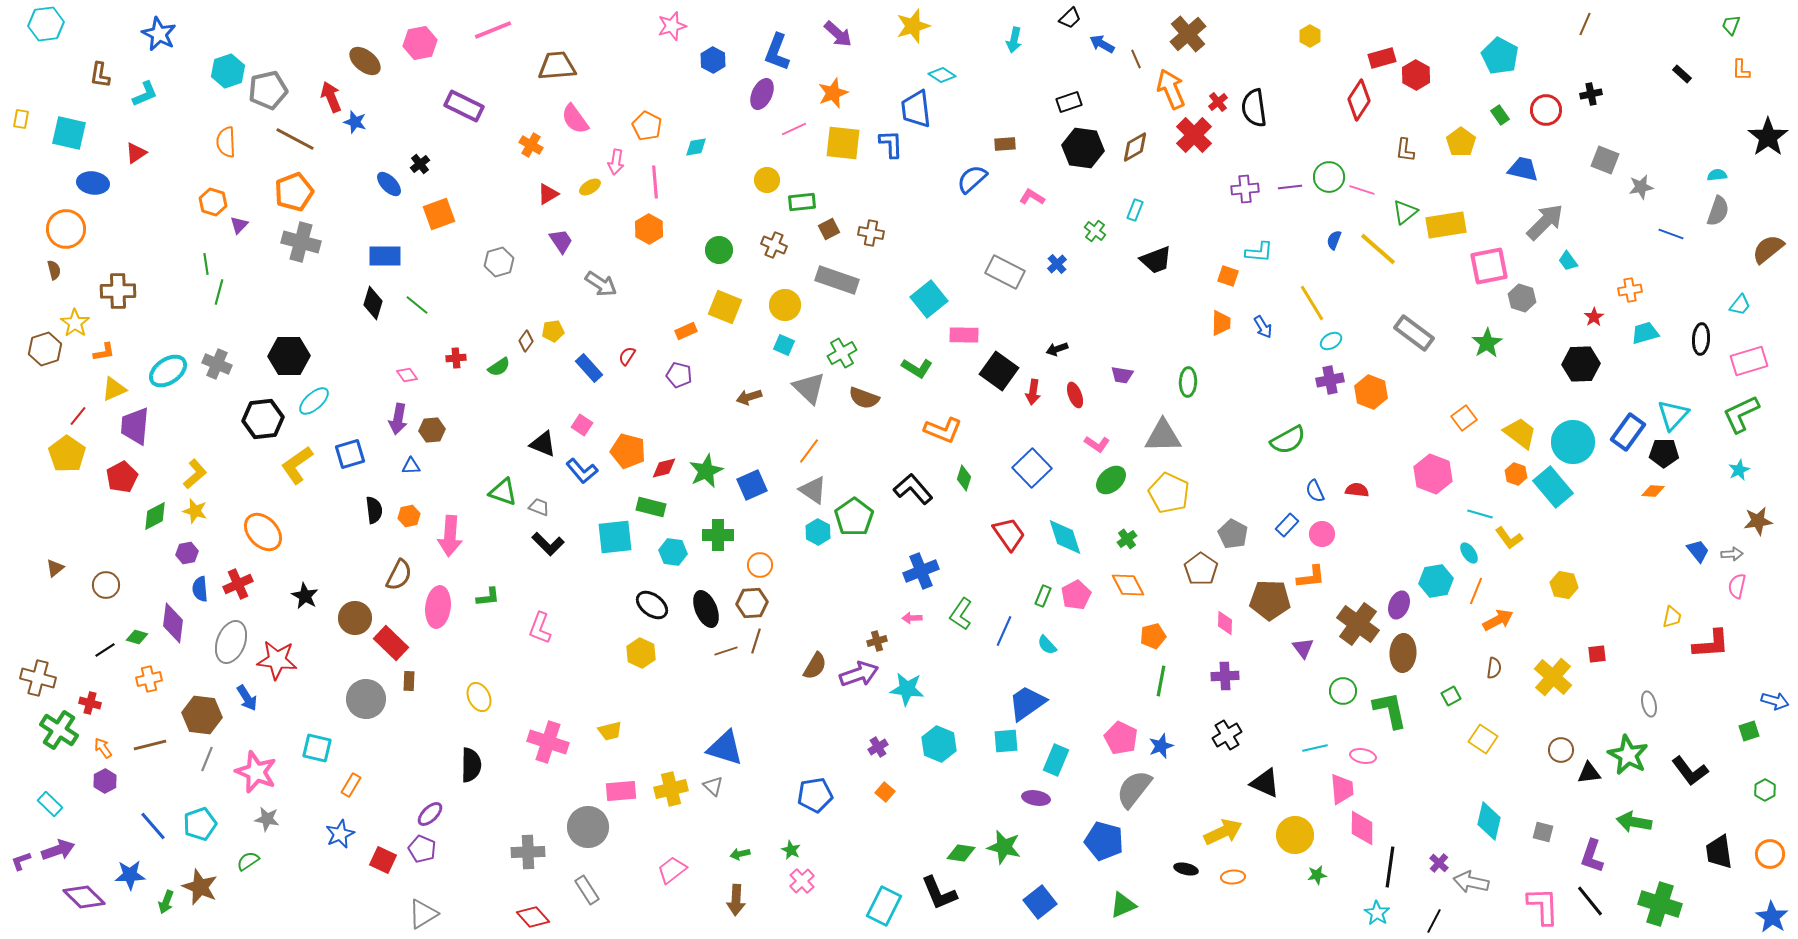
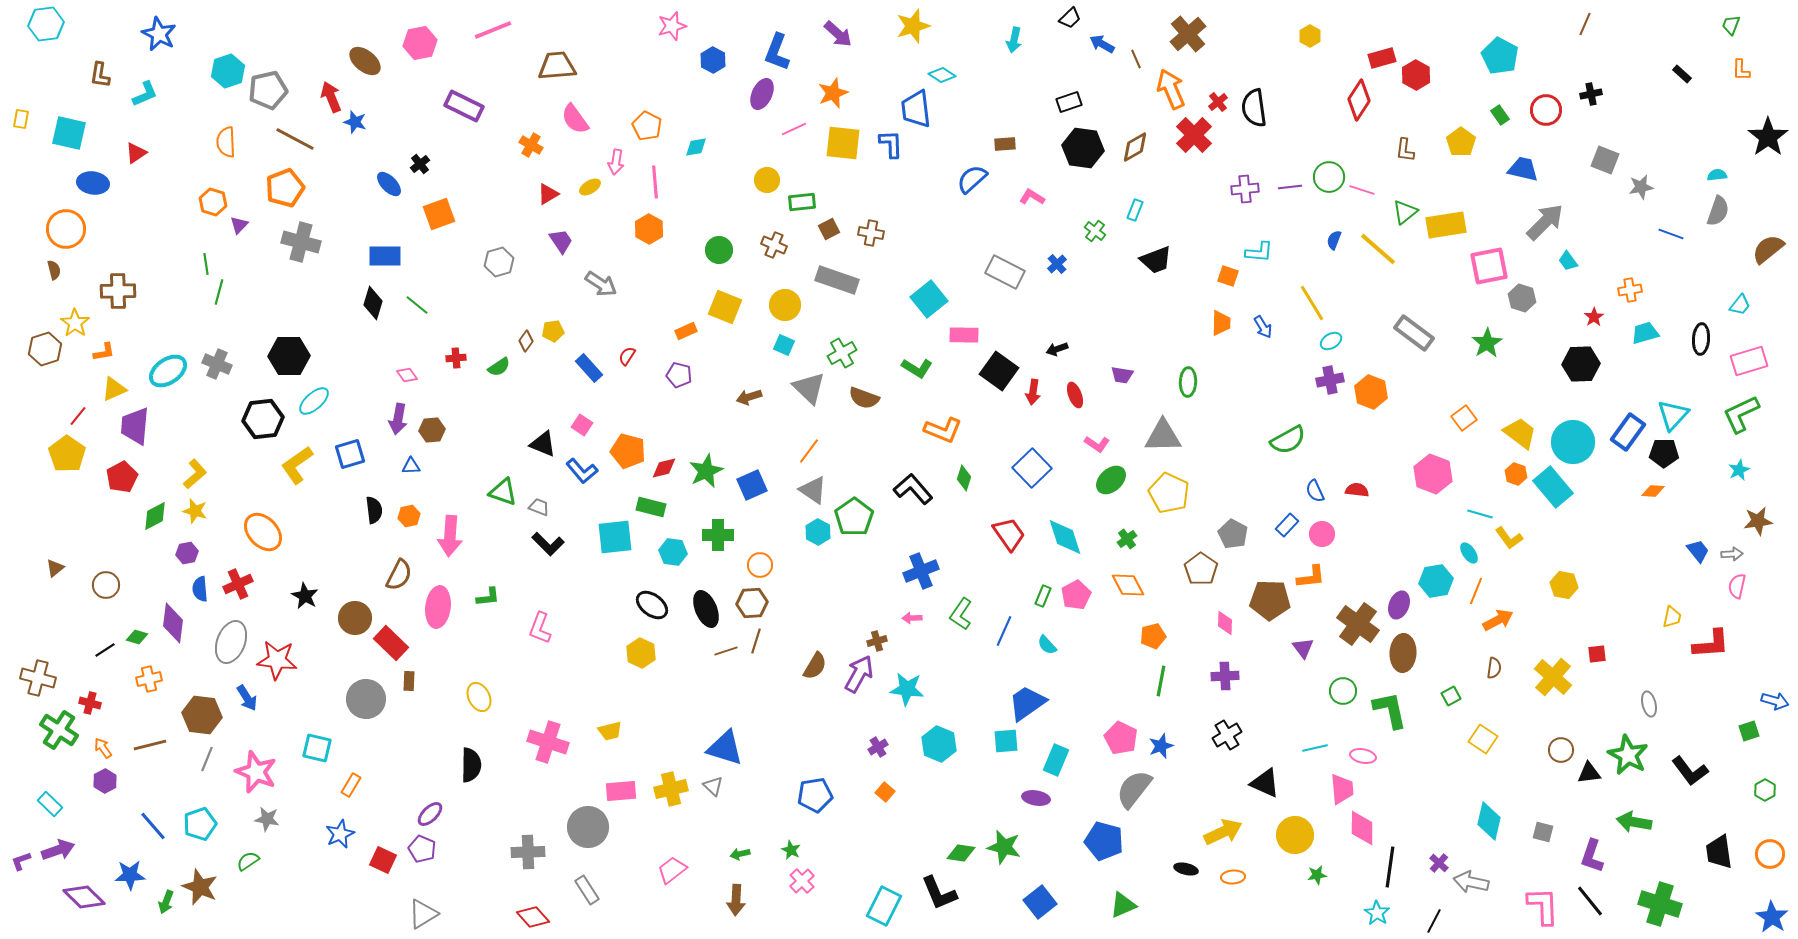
orange pentagon at (294, 192): moved 9 px left, 4 px up
purple arrow at (859, 674): rotated 42 degrees counterclockwise
